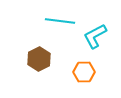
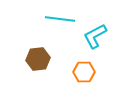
cyan line: moved 2 px up
brown hexagon: moved 1 px left; rotated 20 degrees clockwise
